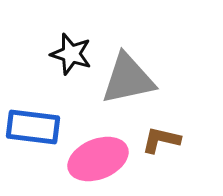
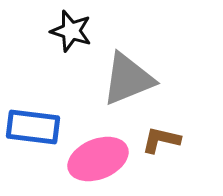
black star: moved 23 px up
gray triangle: rotated 10 degrees counterclockwise
